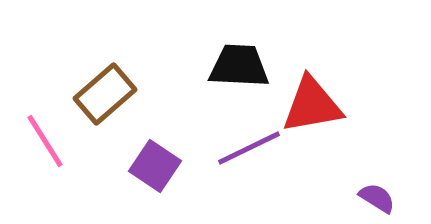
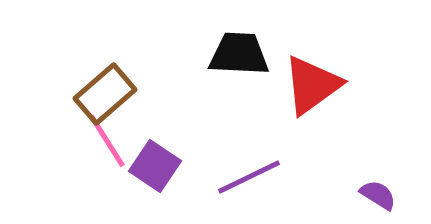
black trapezoid: moved 12 px up
red triangle: moved 20 px up; rotated 26 degrees counterclockwise
pink line: moved 62 px right
purple line: moved 29 px down
purple semicircle: moved 1 px right, 3 px up
